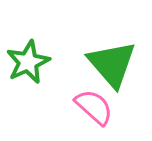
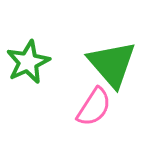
pink semicircle: rotated 81 degrees clockwise
